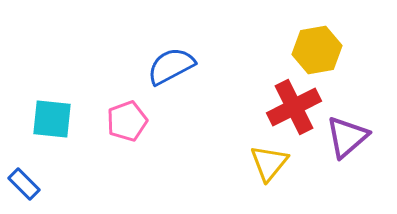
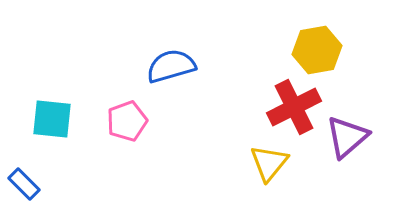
blue semicircle: rotated 12 degrees clockwise
